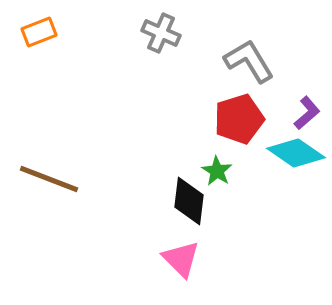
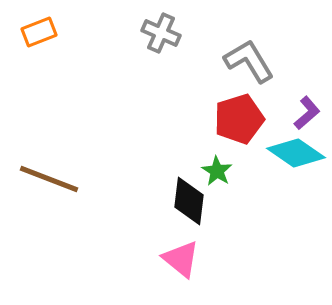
pink triangle: rotated 6 degrees counterclockwise
